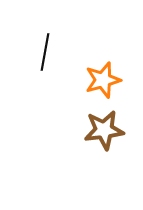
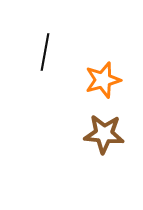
brown star: moved 4 px down; rotated 12 degrees clockwise
